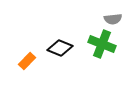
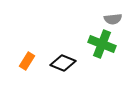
black diamond: moved 3 px right, 15 px down
orange rectangle: rotated 12 degrees counterclockwise
